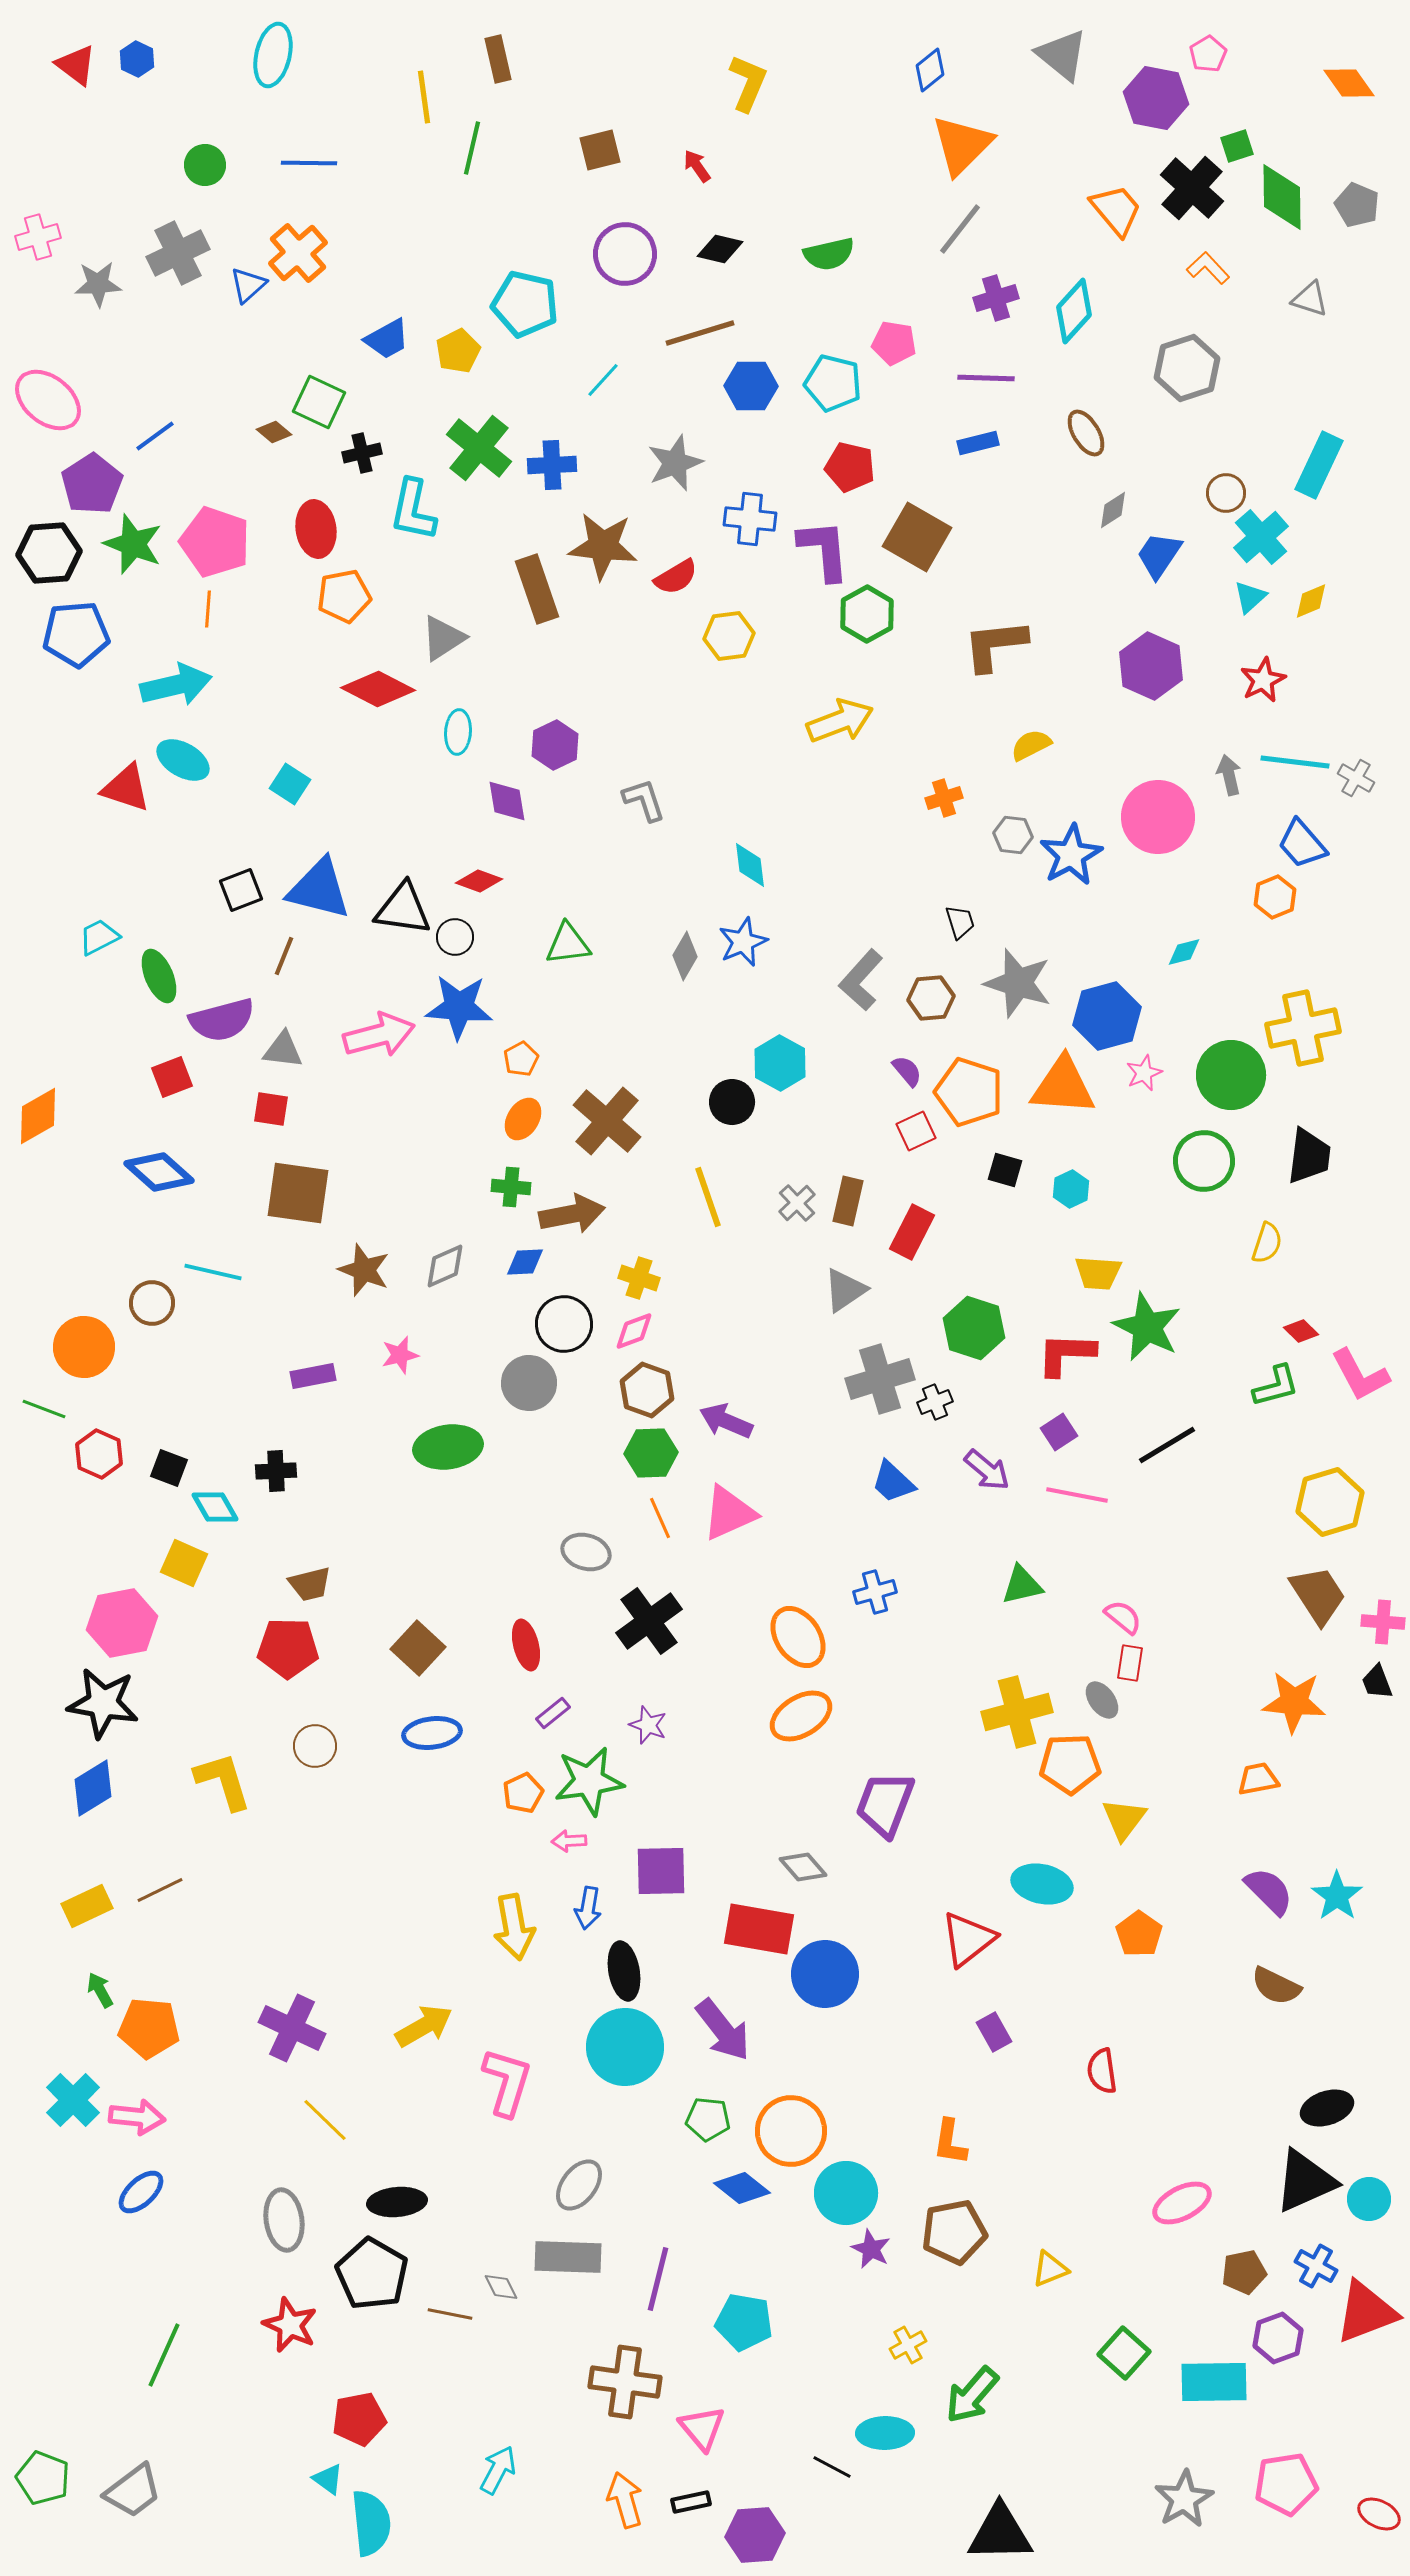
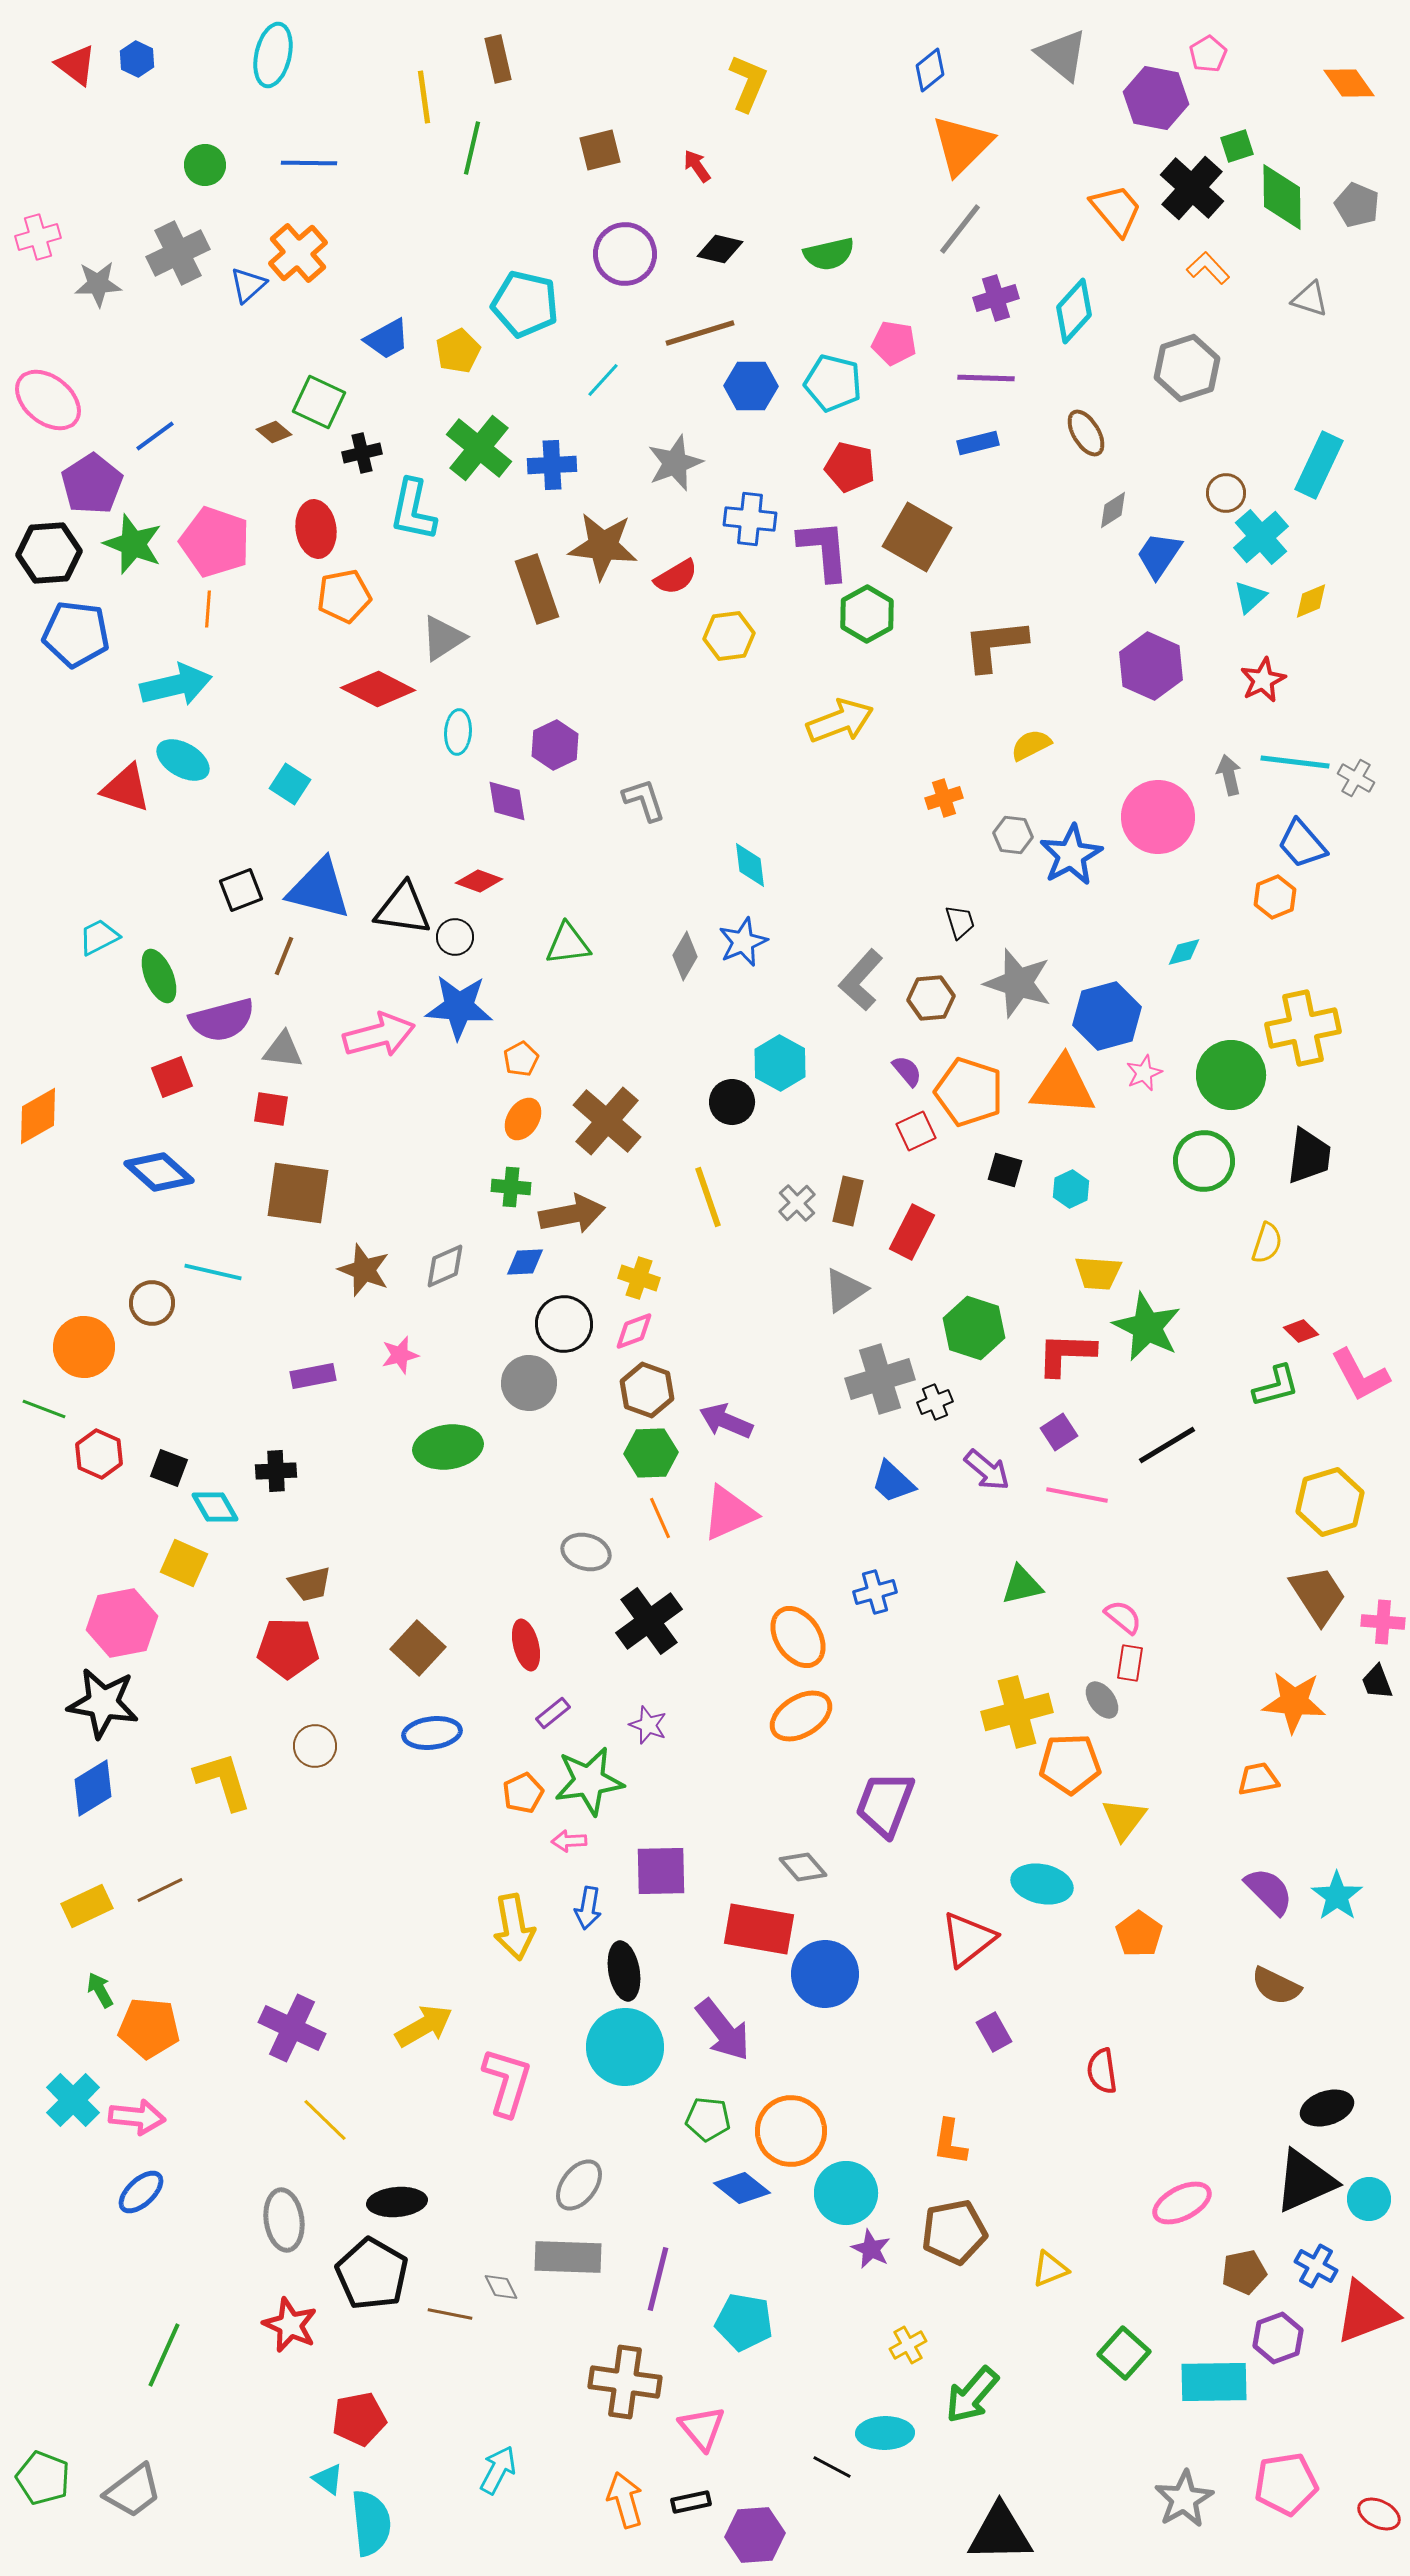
blue pentagon at (76, 634): rotated 12 degrees clockwise
